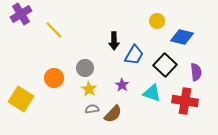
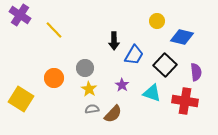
purple cross: moved 1 px left, 1 px down; rotated 25 degrees counterclockwise
